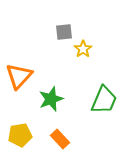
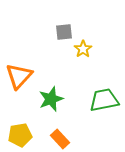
green trapezoid: rotated 124 degrees counterclockwise
